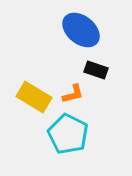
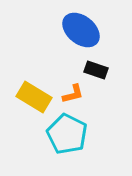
cyan pentagon: moved 1 px left
